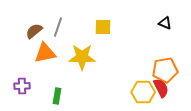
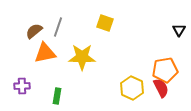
black triangle: moved 14 px right, 7 px down; rotated 40 degrees clockwise
yellow square: moved 2 px right, 4 px up; rotated 18 degrees clockwise
yellow hexagon: moved 11 px left, 4 px up; rotated 25 degrees clockwise
